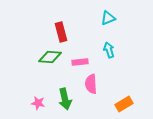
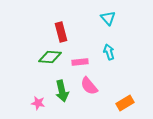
cyan triangle: rotated 49 degrees counterclockwise
cyan arrow: moved 2 px down
pink semicircle: moved 2 px left, 2 px down; rotated 36 degrees counterclockwise
green arrow: moved 3 px left, 8 px up
orange rectangle: moved 1 px right, 1 px up
